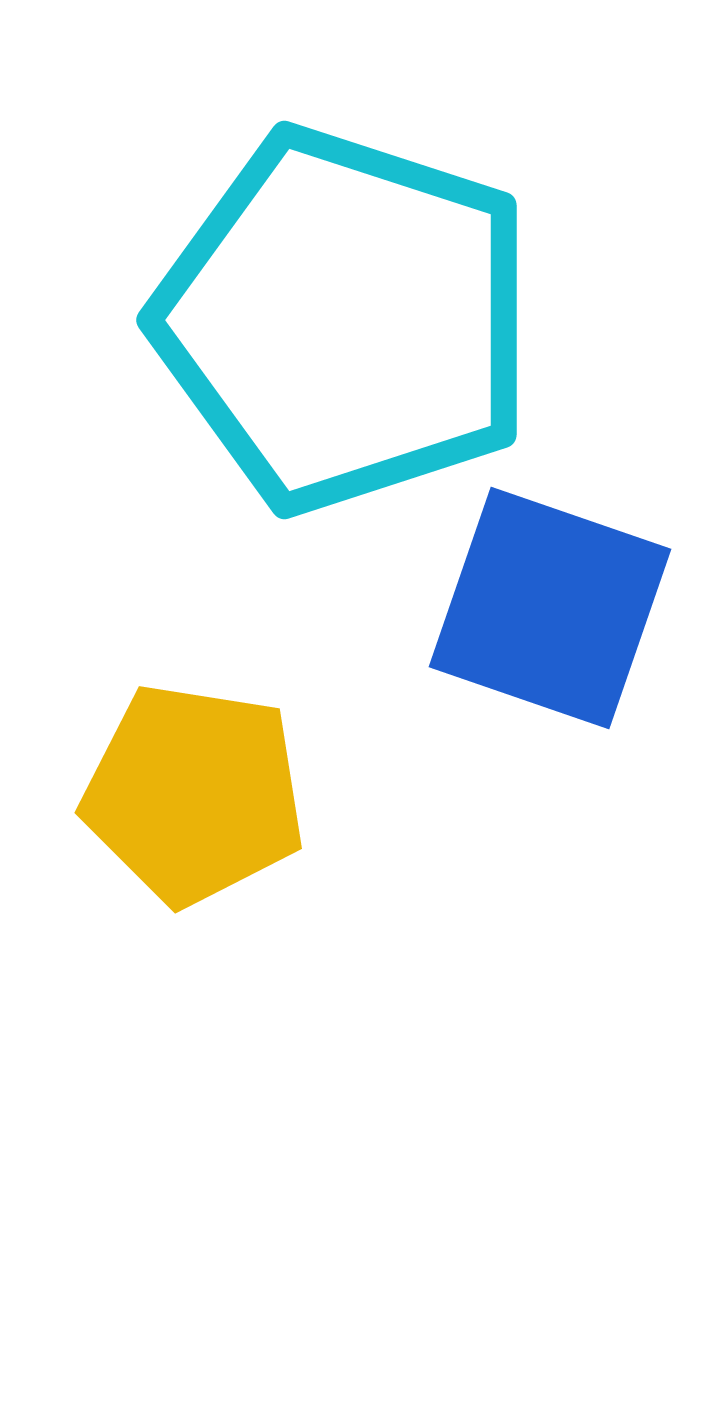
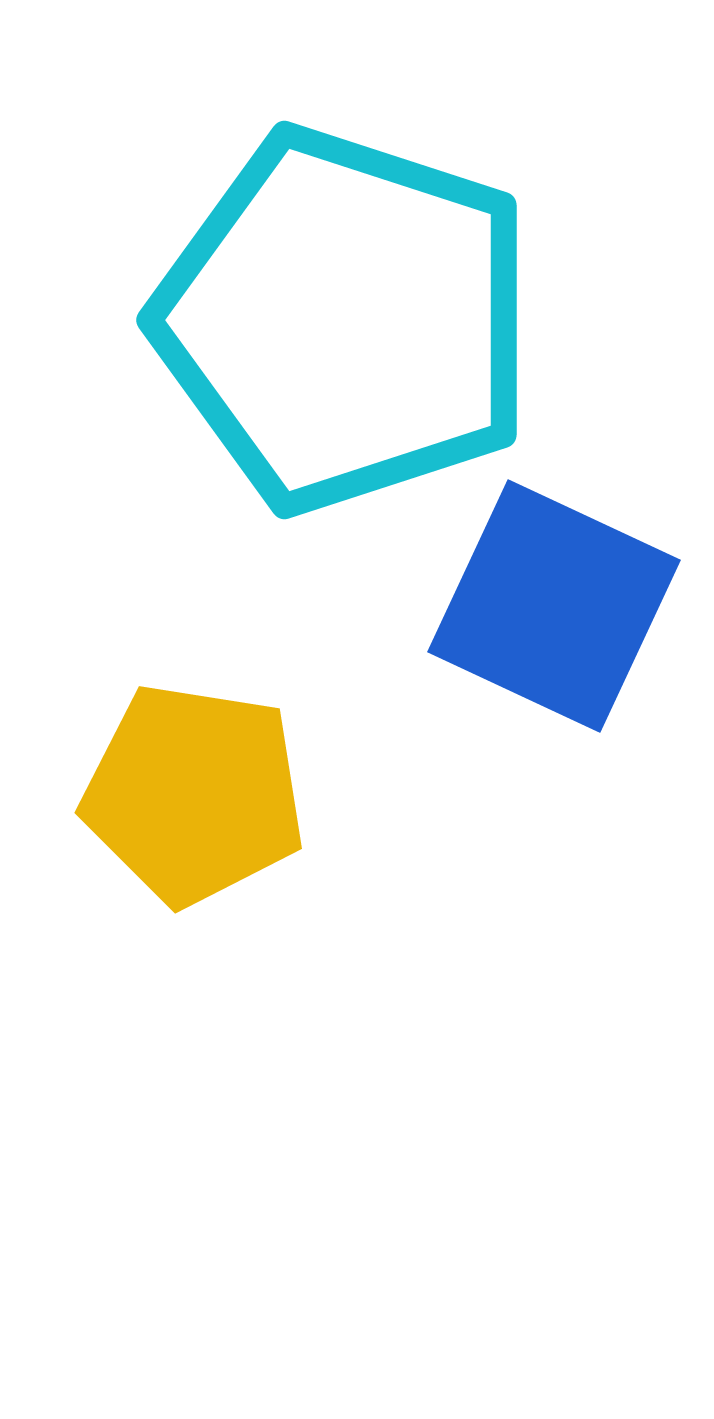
blue square: moved 4 px right, 2 px up; rotated 6 degrees clockwise
